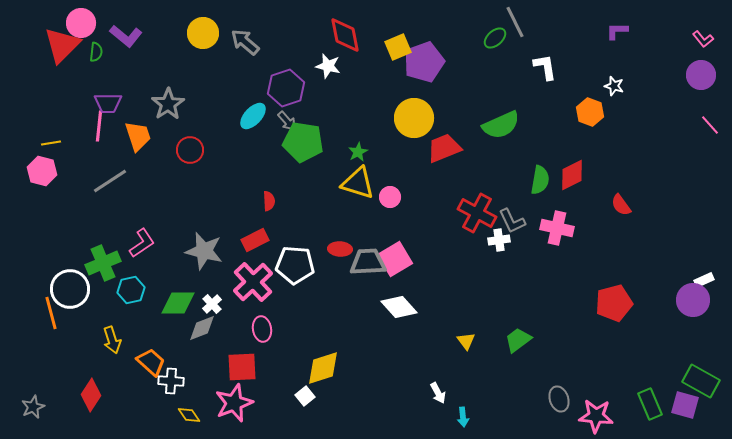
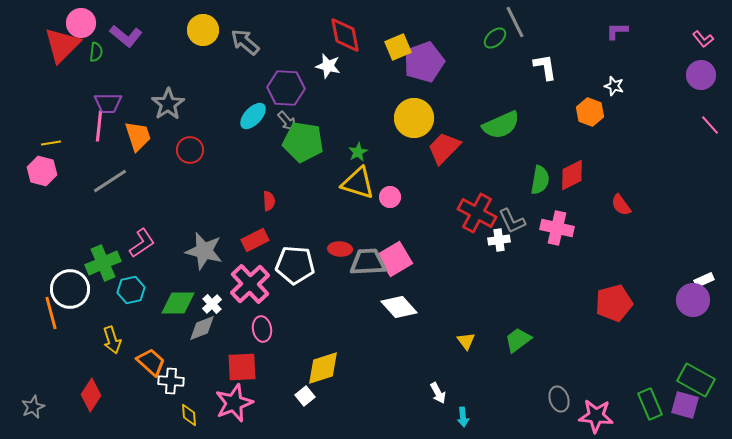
yellow circle at (203, 33): moved 3 px up
purple hexagon at (286, 88): rotated 21 degrees clockwise
red trapezoid at (444, 148): rotated 24 degrees counterclockwise
pink cross at (253, 282): moved 3 px left, 2 px down
green rectangle at (701, 381): moved 5 px left, 1 px up
yellow diamond at (189, 415): rotated 30 degrees clockwise
